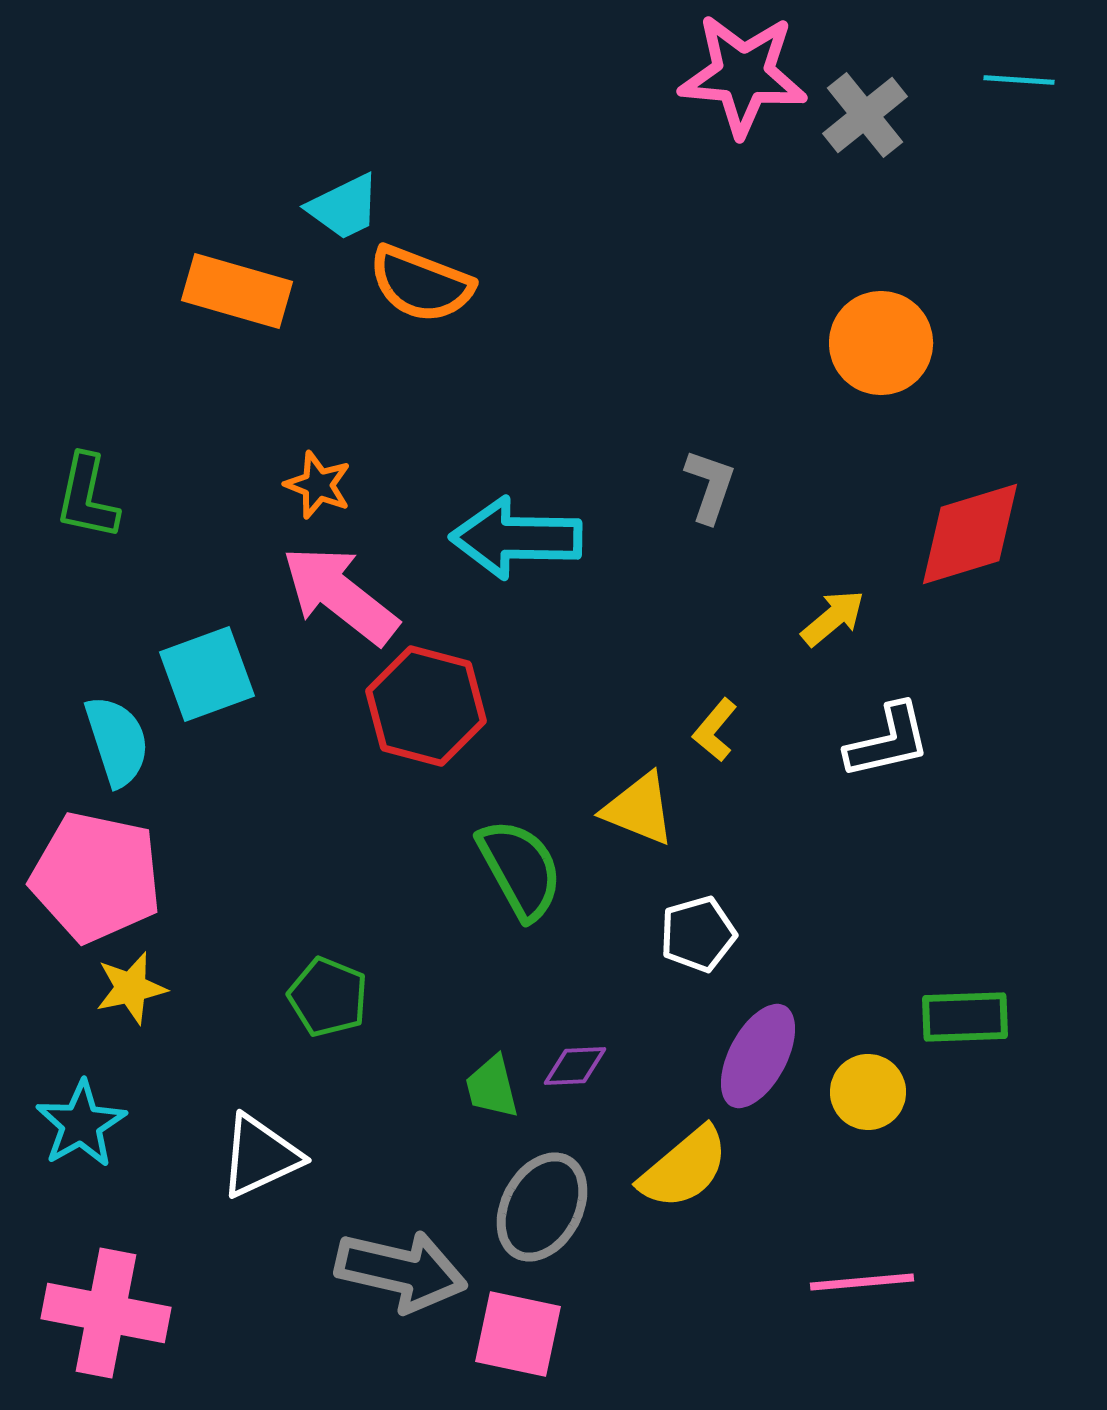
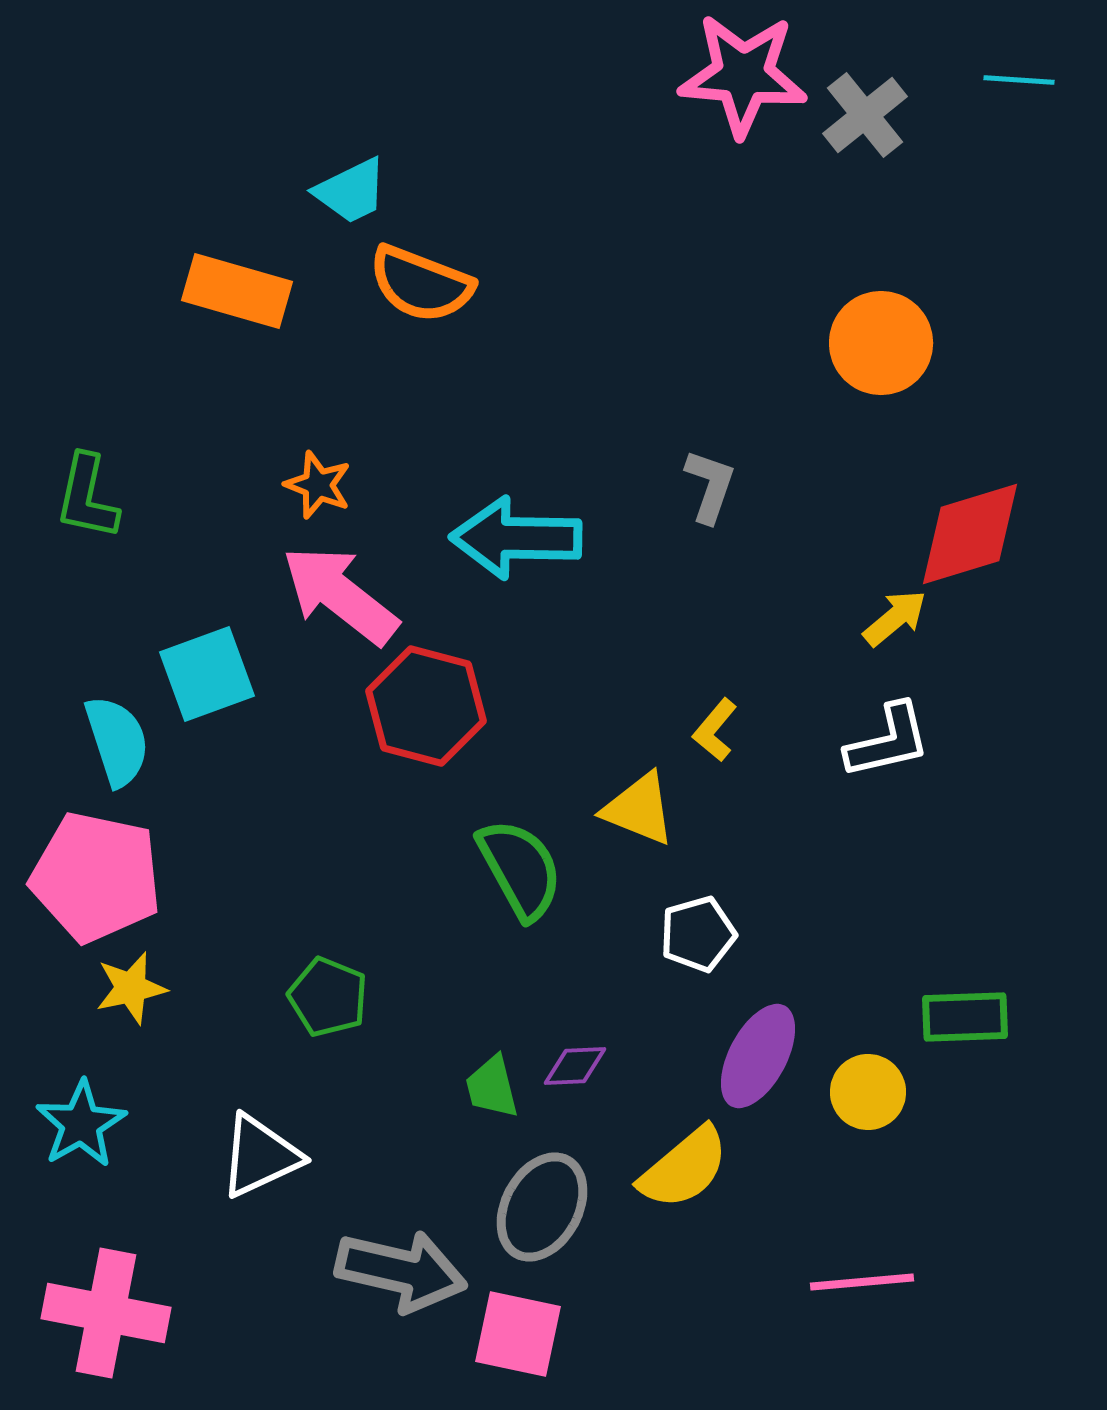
cyan trapezoid: moved 7 px right, 16 px up
yellow arrow: moved 62 px right
